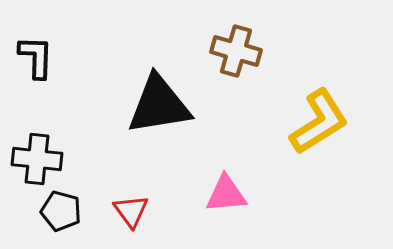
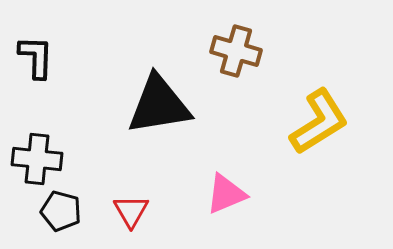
pink triangle: rotated 18 degrees counterclockwise
red triangle: rotated 6 degrees clockwise
